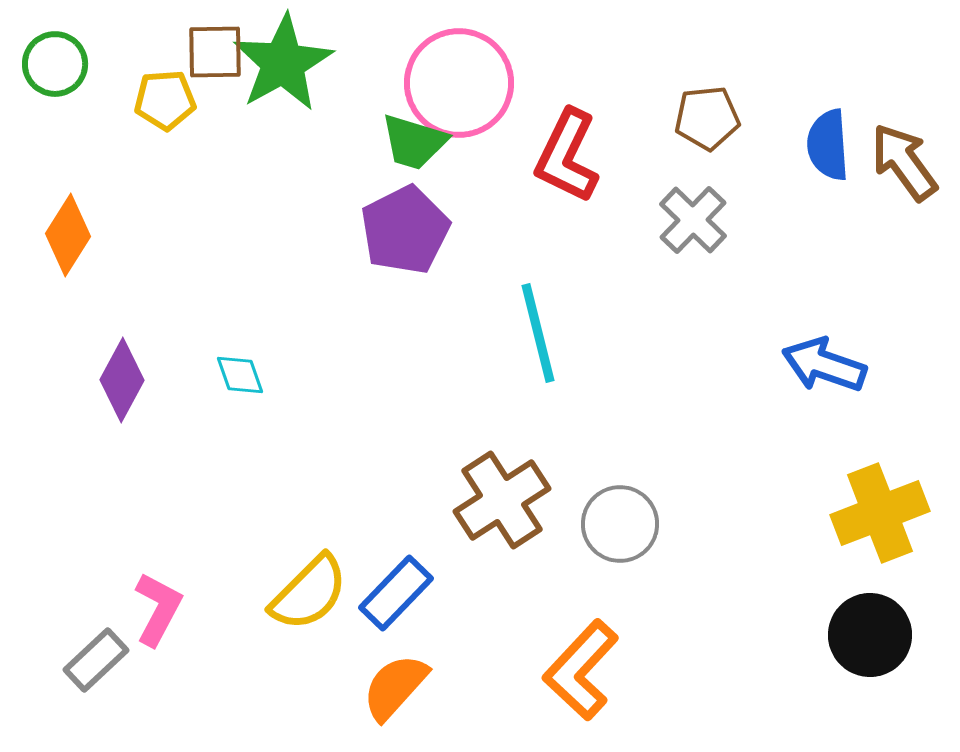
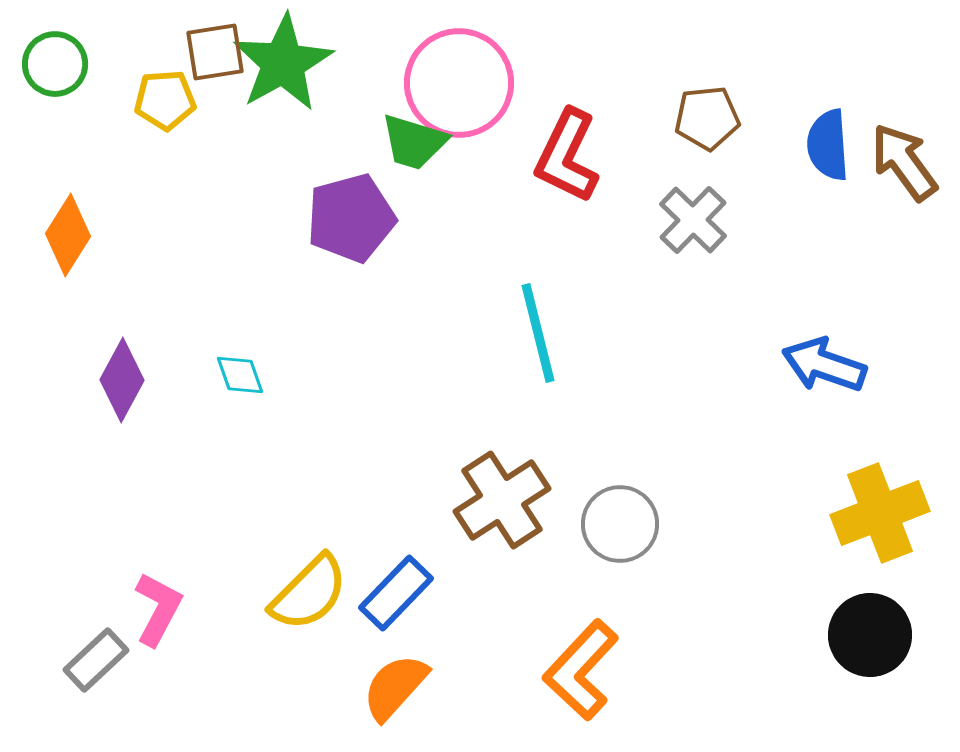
brown square: rotated 8 degrees counterclockwise
purple pentagon: moved 54 px left, 12 px up; rotated 12 degrees clockwise
